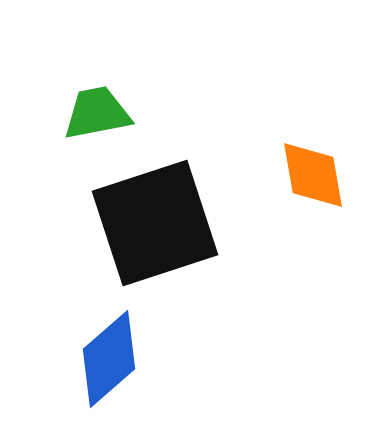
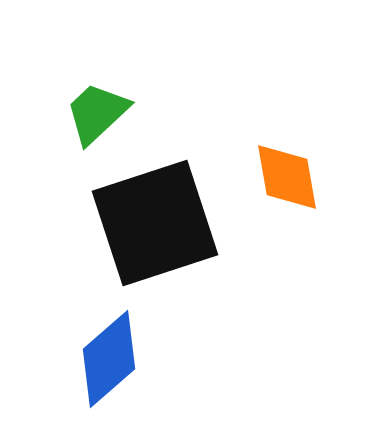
green trapezoid: rotated 32 degrees counterclockwise
orange diamond: moved 26 px left, 2 px down
